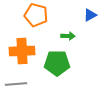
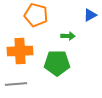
orange cross: moved 2 px left
